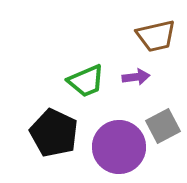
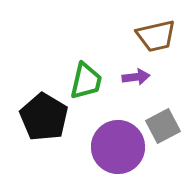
green trapezoid: rotated 54 degrees counterclockwise
black pentagon: moved 10 px left, 16 px up; rotated 6 degrees clockwise
purple circle: moved 1 px left
